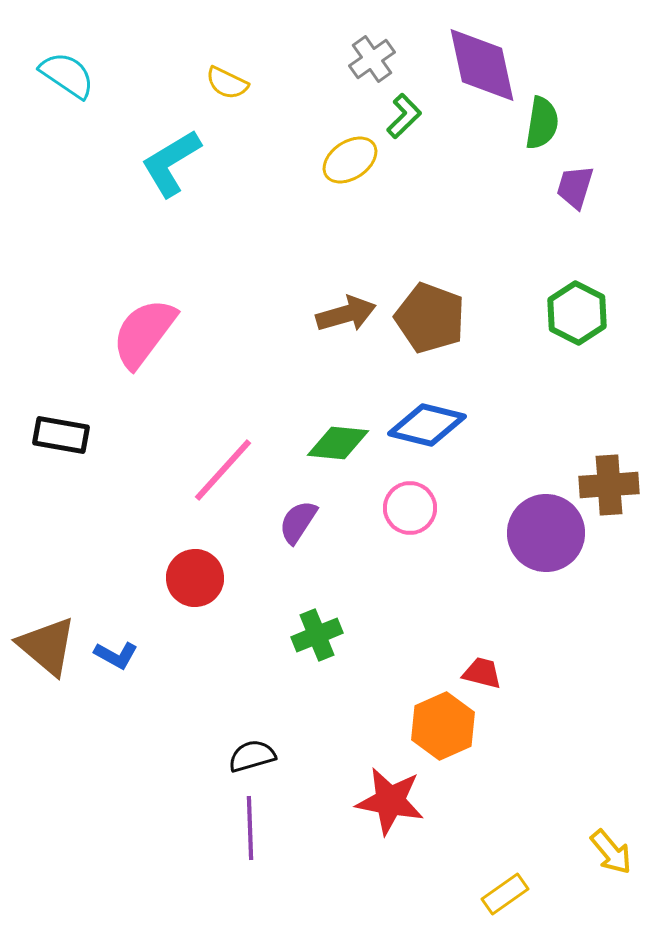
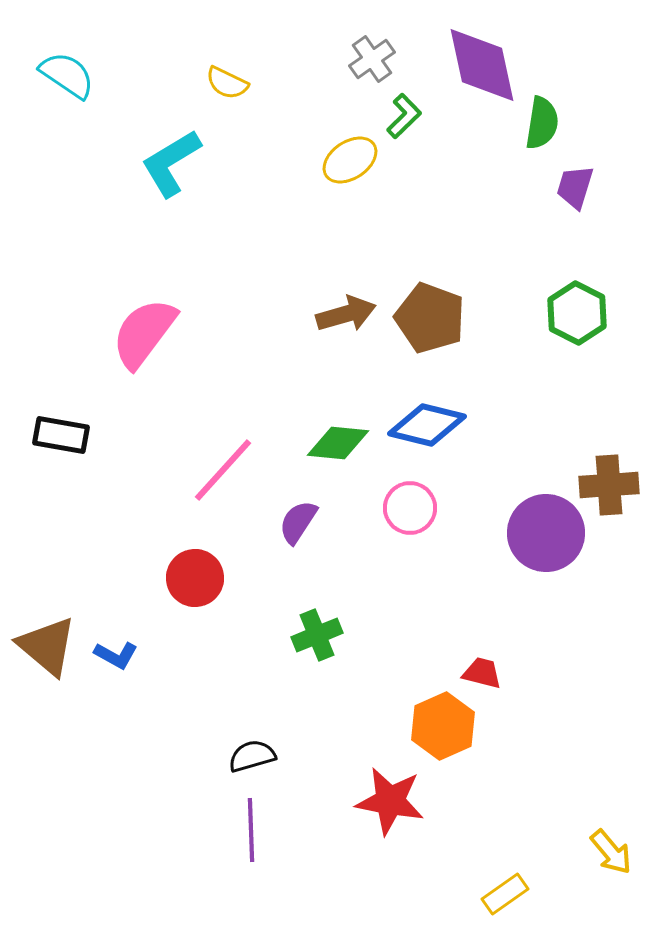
purple line: moved 1 px right, 2 px down
